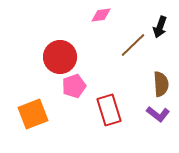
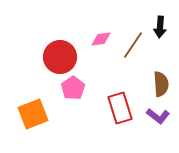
pink diamond: moved 24 px down
black arrow: rotated 15 degrees counterclockwise
brown line: rotated 12 degrees counterclockwise
pink pentagon: moved 1 px left, 2 px down; rotated 15 degrees counterclockwise
red rectangle: moved 11 px right, 2 px up
purple L-shape: moved 2 px down
